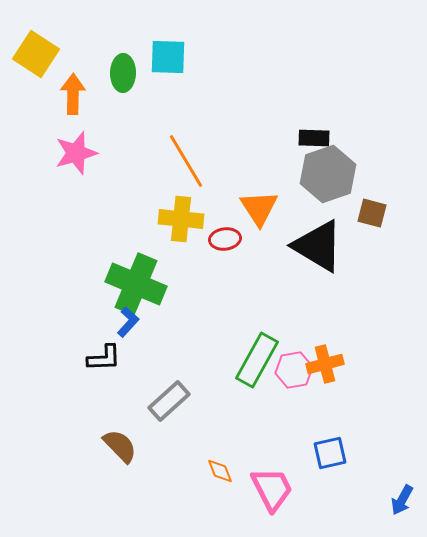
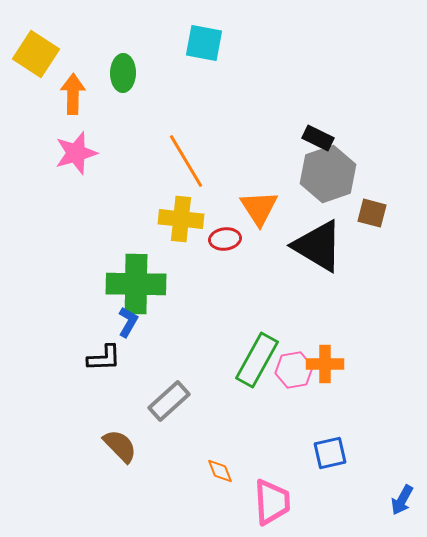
cyan square: moved 36 px right, 14 px up; rotated 9 degrees clockwise
black rectangle: moved 4 px right; rotated 24 degrees clockwise
green cross: rotated 22 degrees counterclockwise
blue L-shape: rotated 12 degrees counterclockwise
orange cross: rotated 15 degrees clockwise
pink trapezoid: moved 13 px down; rotated 24 degrees clockwise
